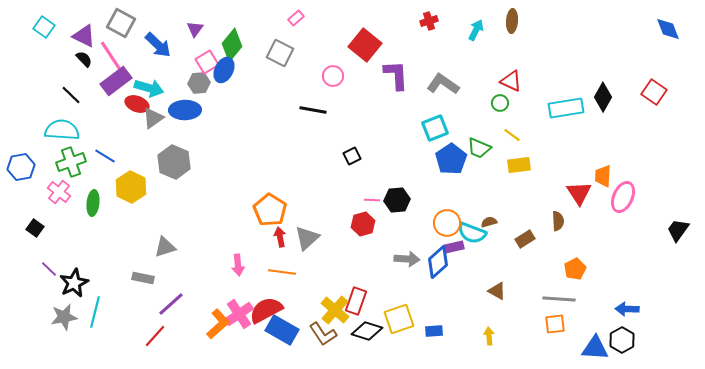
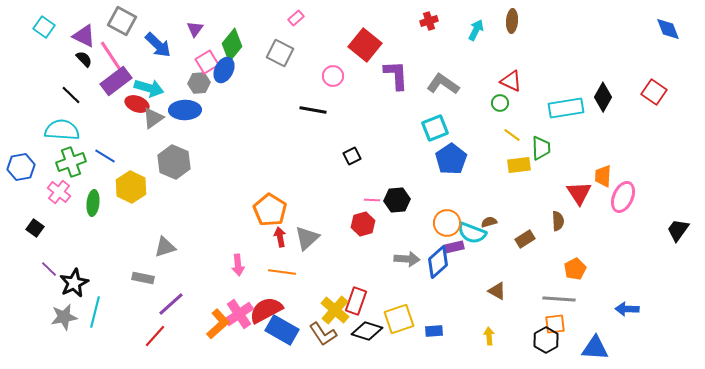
gray square at (121, 23): moved 1 px right, 2 px up
green trapezoid at (479, 148): moved 62 px right; rotated 115 degrees counterclockwise
black hexagon at (622, 340): moved 76 px left
